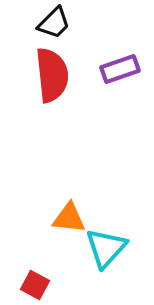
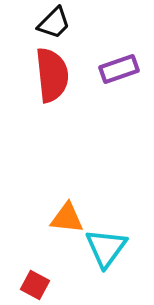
purple rectangle: moved 1 px left
orange triangle: moved 2 px left
cyan triangle: rotated 6 degrees counterclockwise
